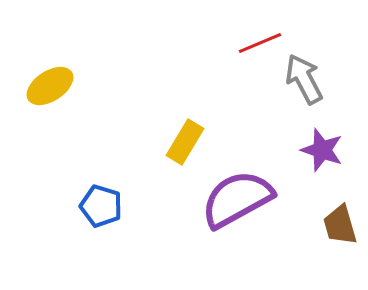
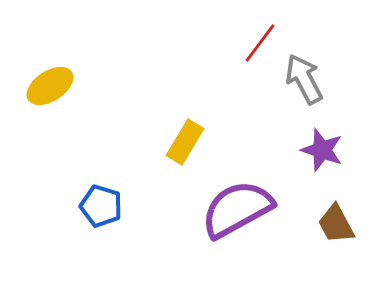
red line: rotated 30 degrees counterclockwise
purple semicircle: moved 10 px down
brown trapezoid: moved 4 px left, 1 px up; rotated 12 degrees counterclockwise
